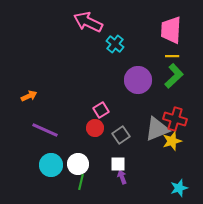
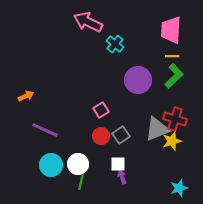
orange arrow: moved 3 px left
red circle: moved 6 px right, 8 px down
